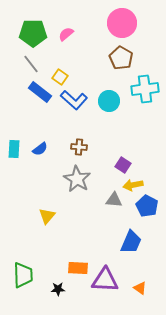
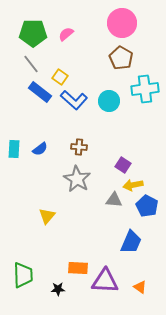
purple triangle: moved 1 px down
orange triangle: moved 1 px up
